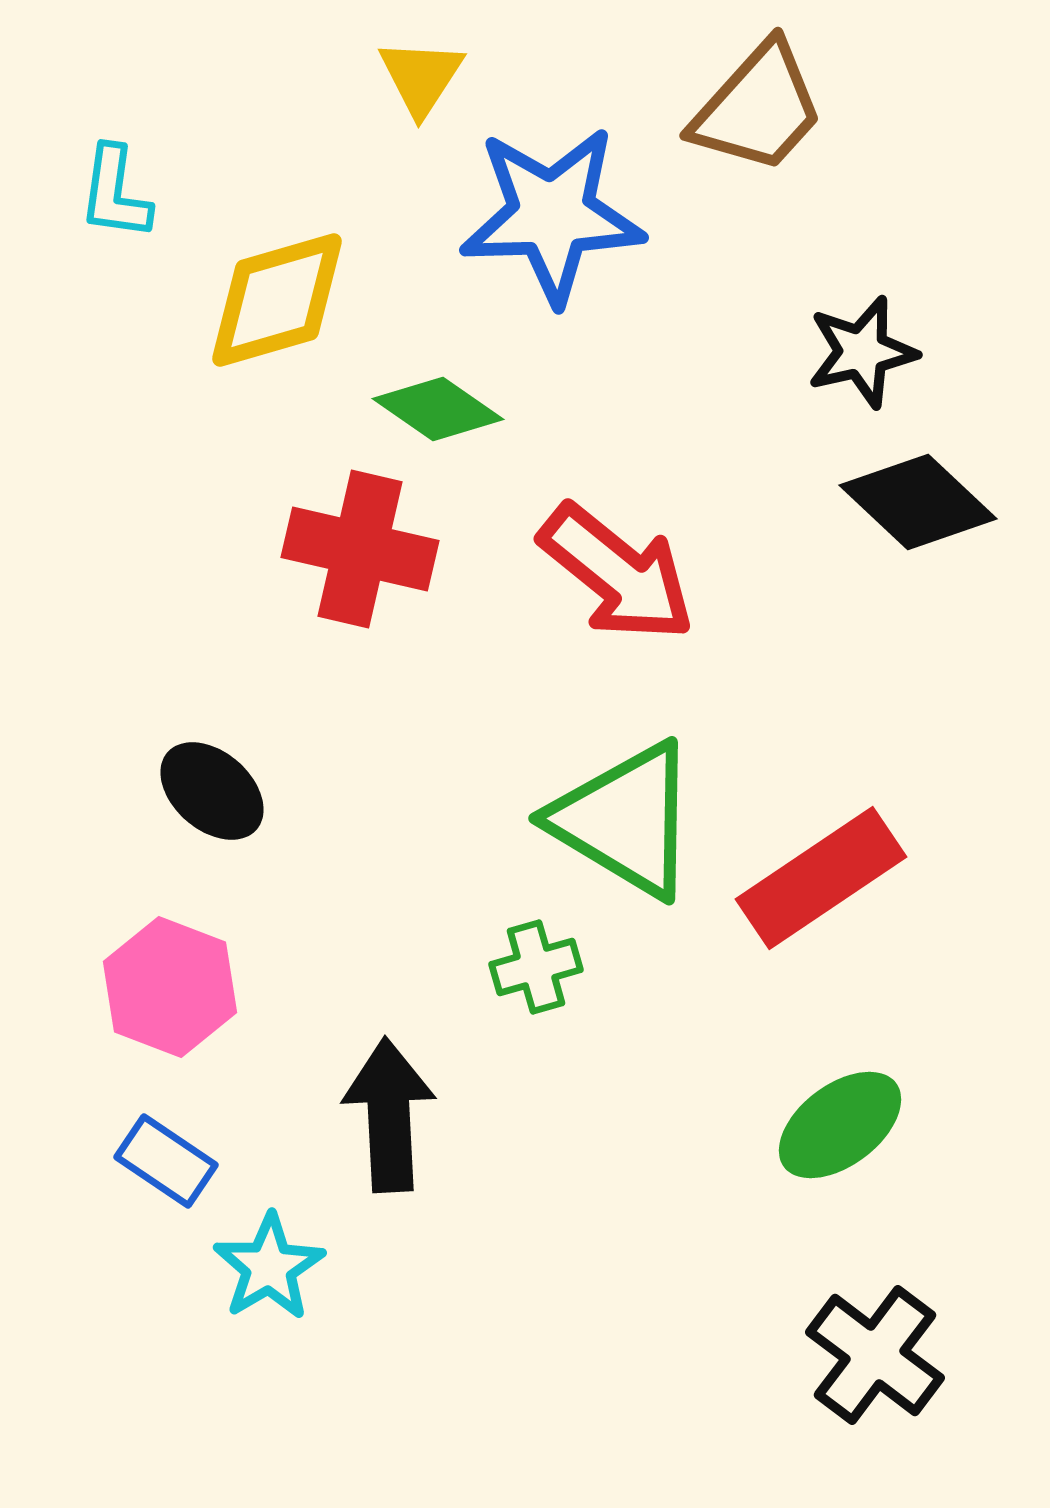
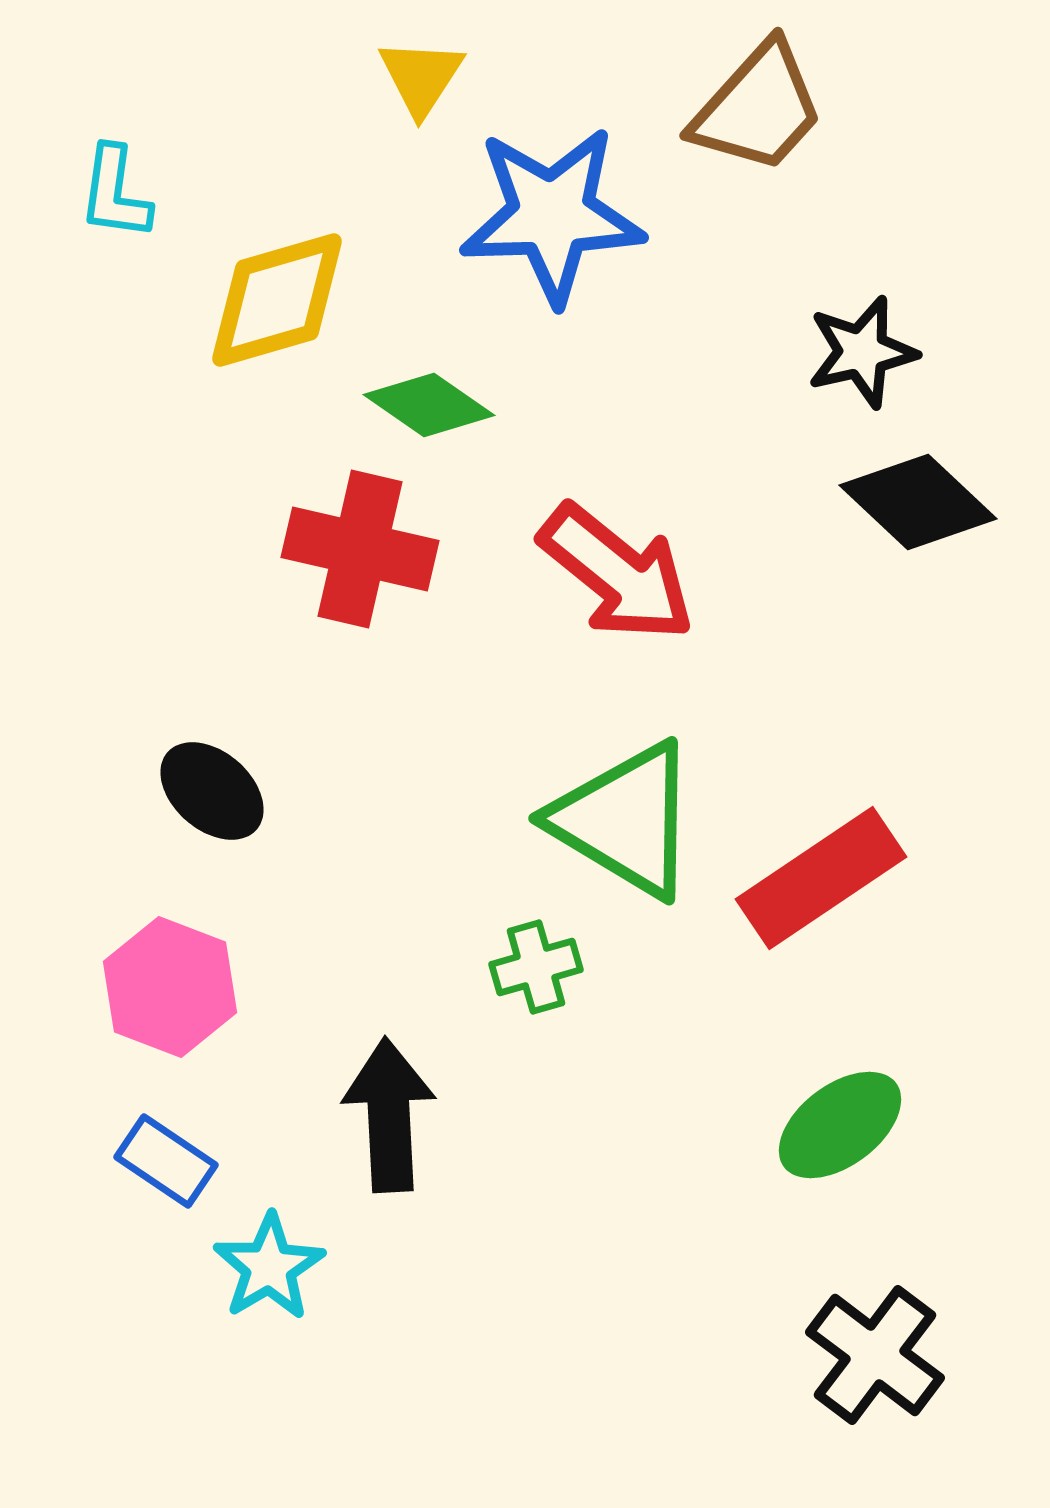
green diamond: moved 9 px left, 4 px up
